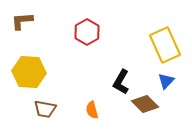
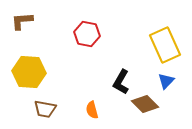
red hexagon: moved 2 px down; rotated 20 degrees counterclockwise
